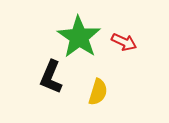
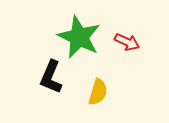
green star: rotated 9 degrees counterclockwise
red arrow: moved 3 px right
